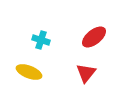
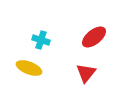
yellow ellipse: moved 4 px up
